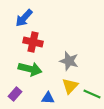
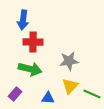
blue arrow: moved 1 px left, 2 px down; rotated 36 degrees counterclockwise
red cross: rotated 12 degrees counterclockwise
gray star: rotated 24 degrees counterclockwise
